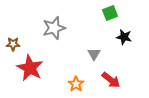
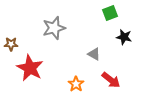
brown star: moved 2 px left
gray triangle: rotated 32 degrees counterclockwise
